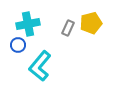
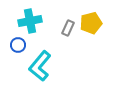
cyan cross: moved 2 px right, 3 px up
